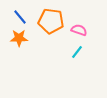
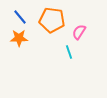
orange pentagon: moved 1 px right, 1 px up
pink semicircle: moved 2 px down; rotated 77 degrees counterclockwise
cyan line: moved 8 px left; rotated 56 degrees counterclockwise
